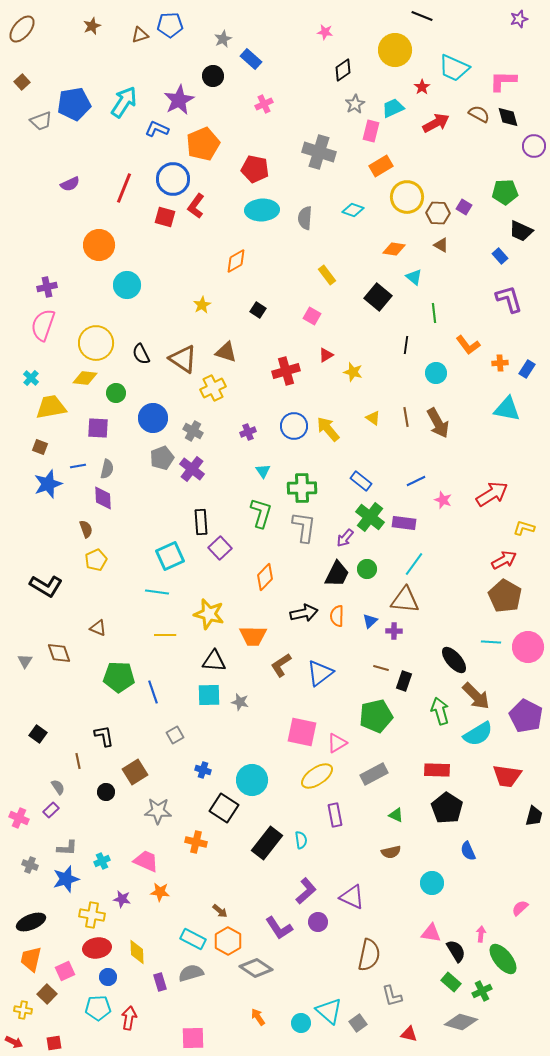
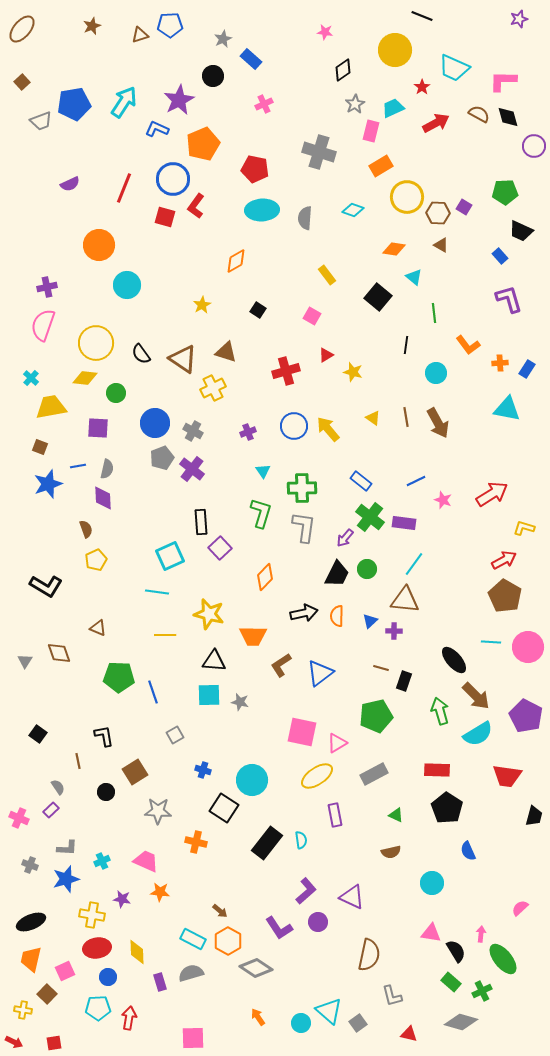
black semicircle at (141, 354): rotated 10 degrees counterclockwise
blue circle at (153, 418): moved 2 px right, 5 px down
